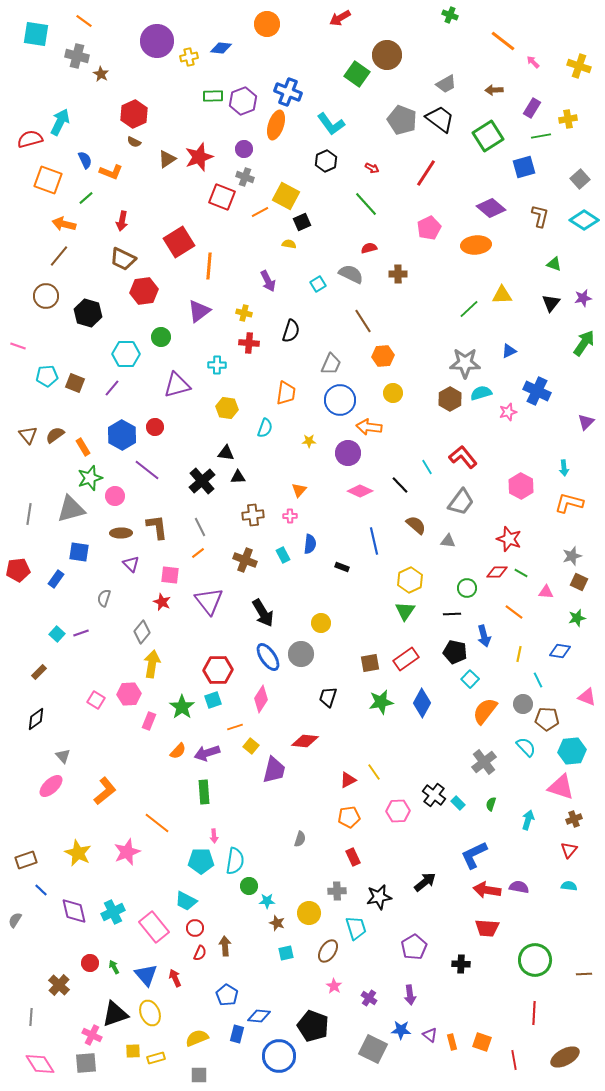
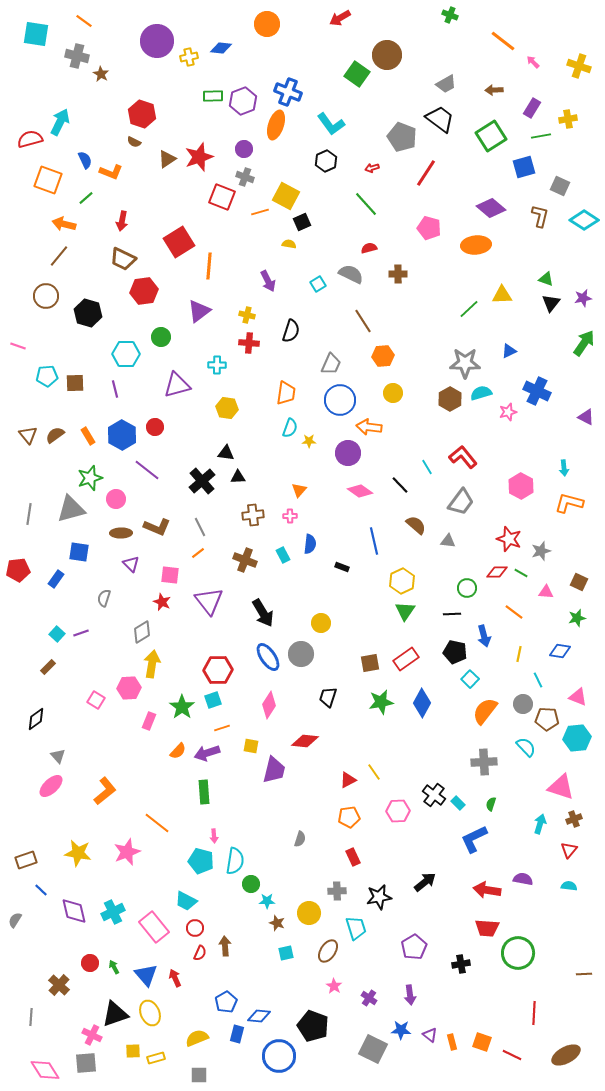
red hexagon at (134, 114): moved 8 px right; rotated 16 degrees counterclockwise
gray pentagon at (402, 120): moved 17 px down
green square at (488, 136): moved 3 px right
red arrow at (372, 168): rotated 136 degrees clockwise
gray square at (580, 179): moved 20 px left, 7 px down; rotated 24 degrees counterclockwise
orange line at (260, 212): rotated 12 degrees clockwise
pink pentagon at (429, 228): rotated 30 degrees counterclockwise
green triangle at (554, 264): moved 8 px left, 15 px down
yellow cross at (244, 313): moved 3 px right, 2 px down
brown square at (75, 383): rotated 24 degrees counterclockwise
purple line at (112, 388): moved 3 px right, 1 px down; rotated 54 degrees counterclockwise
purple triangle at (586, 422): moved 5 px up; rotated 48 degrees counterclockwise
cyan semicircle at (265, 428): moved 25 px right
orange rectangle at (83, 447): moved 5 px right, 11 px up
pink diamond at (360, 491): rotated 10 degrees clockwise
pink circle at (115, 496): moved 1 px right, 3 px down
brown L-shape at (157, 527): rotated 120 degrees clockwise
gray star at (572, 556): moved 31 px left, 5 px up
yellow hexagon at (410, 580): moved 8 px left, 1 px down
gray diamond at (142, 632): rotated 20 degrees clockwise
brown rectangle at (39, 672): moved 9 px right, 5 px up
pink hexagon at (129, 694): moved 6 px up
pink triangle at (587, 697): moved 9 px left
pink diamond at (261, 699): moved 8 px right, 6 px down
orange line at (235, 727): moved 13 px left, 1 px down
yellow square at (251, 746): rotated 28 degrees counterclockwise
cyan hexagon at (572, 751): moved 5 px right, 13 px up
gray triangle at (63, 756): moved 5 px left
gray cross at (484, 762): rotated 35 degrees clockwise
cyan arrow at (528, 820): moved 12 px right, 4 px down
yellow star at (78, 853): rotated 16 degrees counterclockwise
blue L-shape at (474, 855): moved 16 px up
cyan pentagon at (201, 861): rotated 15 degrees clockwise
green circle at (249, 886): moved 2 px right, 2 px up
purple semicircle at (519, 887): moved 4 px right, 8 px up
green circle at (535, 960): moved 17 px left, 7 px up
black cross at (461, 964): rotated 12 degrees counterclockwise
blue pentagon at (227, 995): moved 1 px left, 7 px down; rotated 10 degrees clockwise
brown ellipse at (565, 1057): moved 1 px right, 2 px up
red line at (514, 1060): moved 2 px left, 5 px up; rotated 54 degrees counterclockwise
pink diamond at (40, 1064): moved 5 px right, 6 px down
